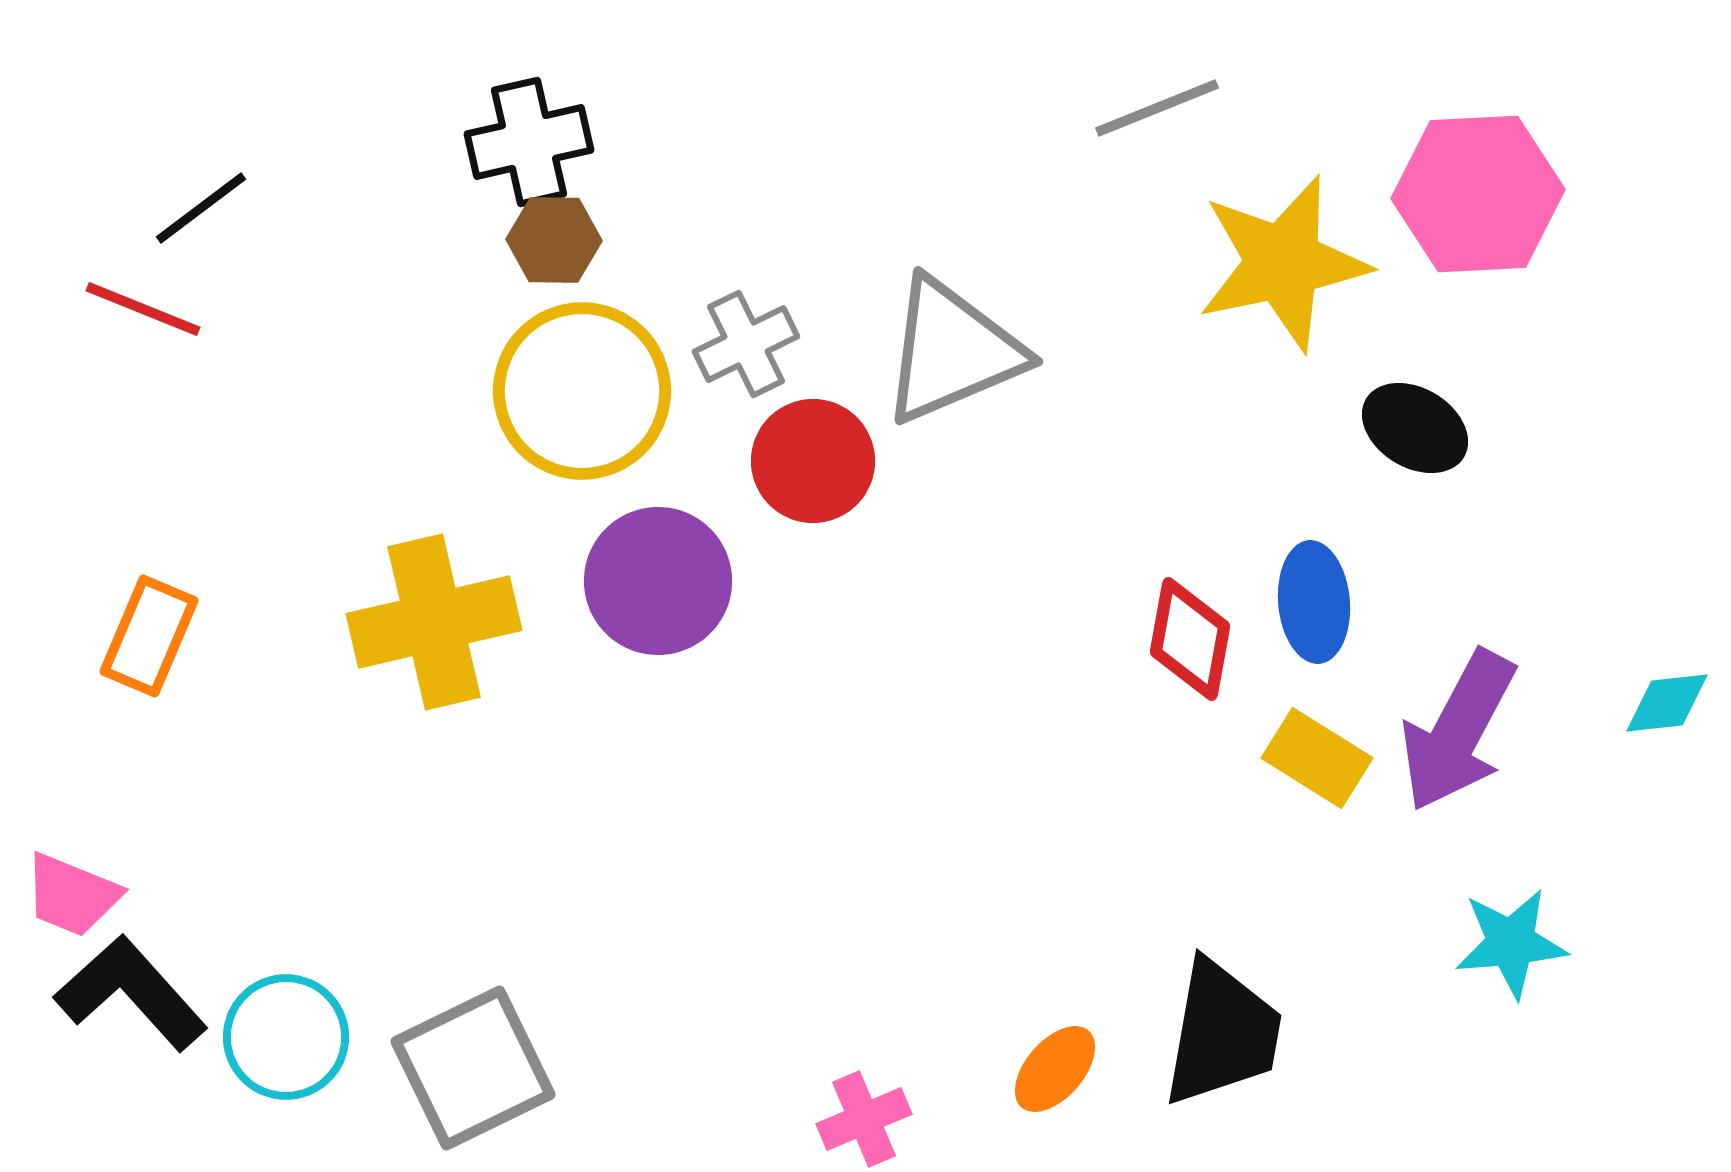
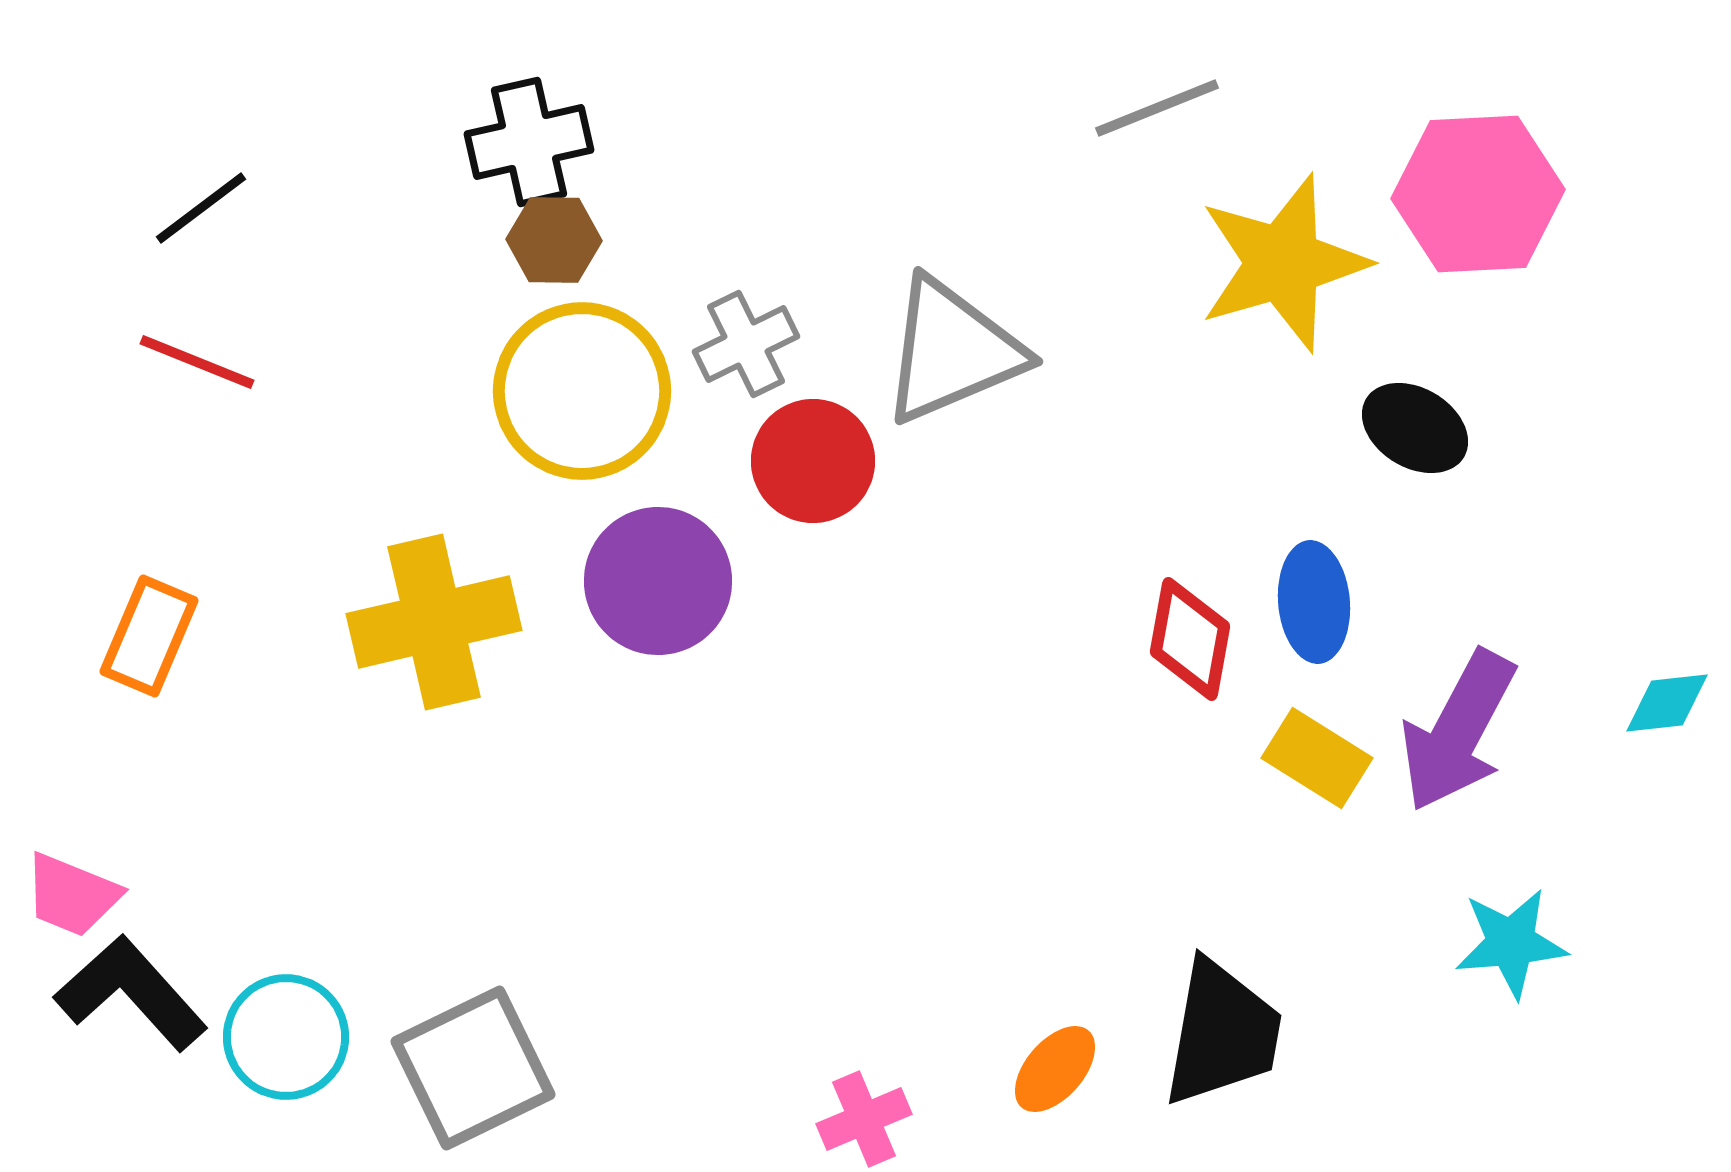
yellow star: rotated 4 degrees counterclockwise
red line: moved 54 px right, 53 px down
